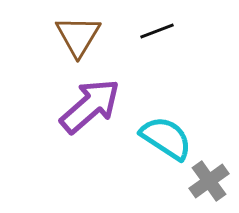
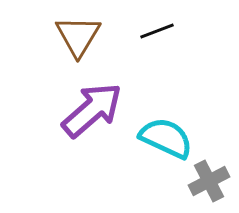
purple arrow: moved 2 px right, 4 px down
cyan semicircle: rotated 8 degrees counterclockwise
gray cross: rotated 9 degrees clockwise
